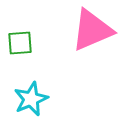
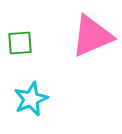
pink triangle: moved 6 px down
